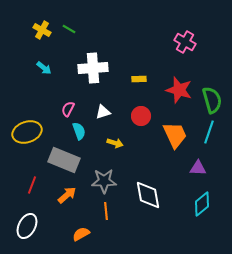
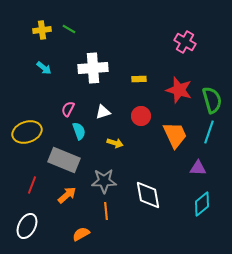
yellow cross: rotated 36 degrees counterclockwise
